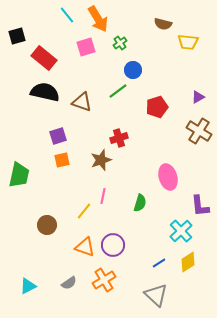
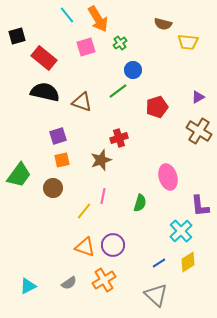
green trapezoid: rotated 24 degrees clockwise
brown circle: moved 6 px right, 37 px up
